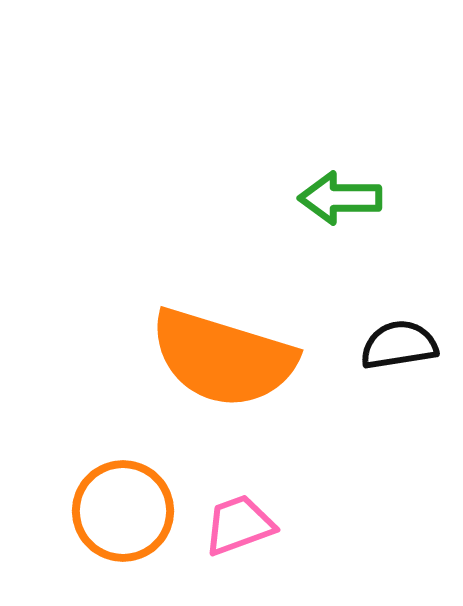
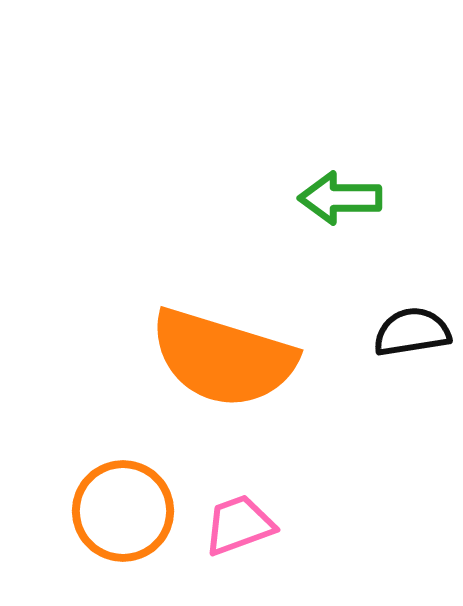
black semicircle: moved 13 px right, 13 px up
